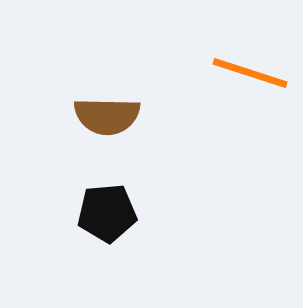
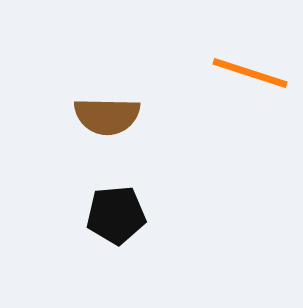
black pentagon: moved 9 px right, 2 px down
